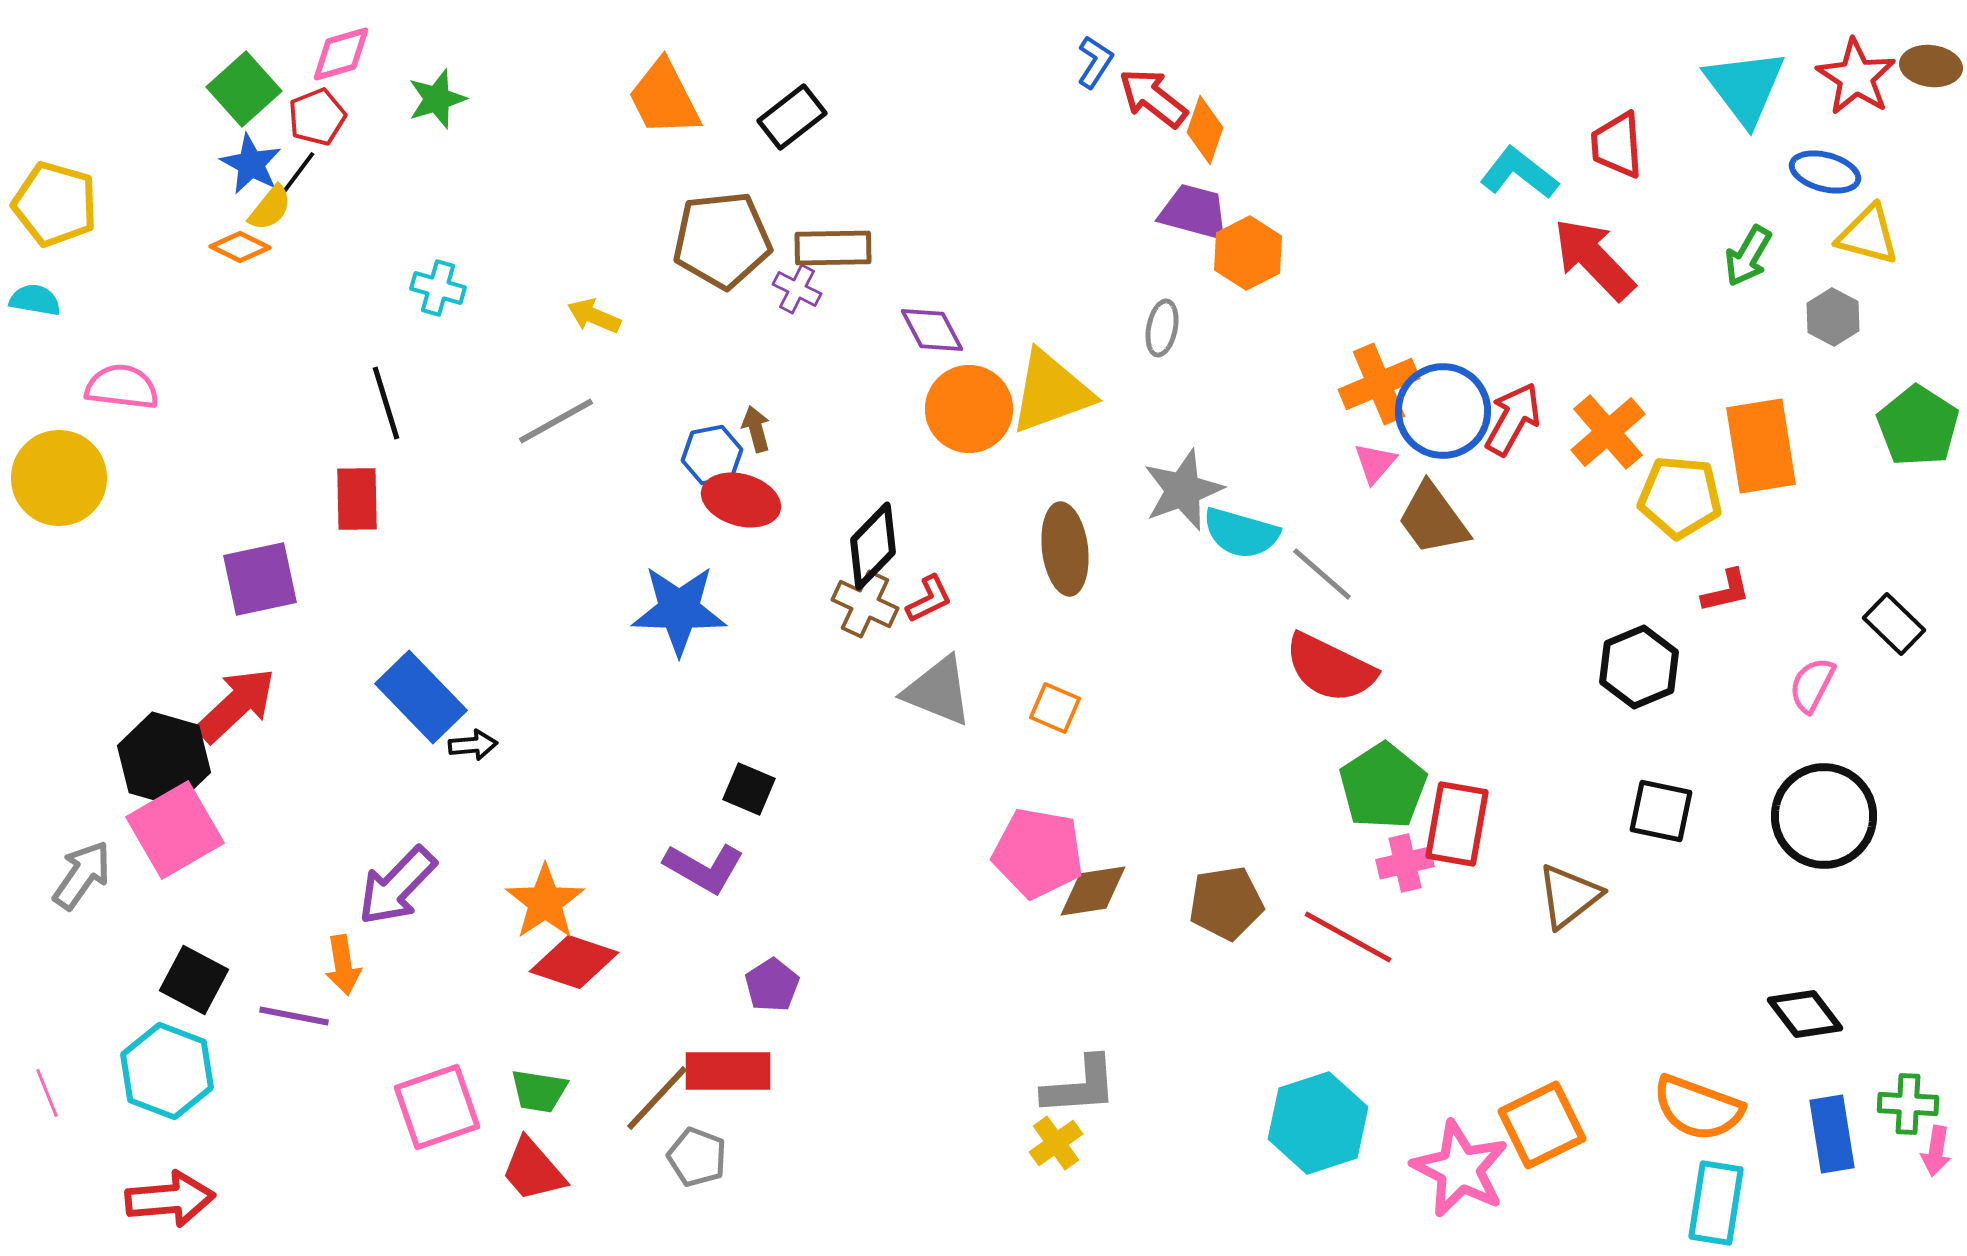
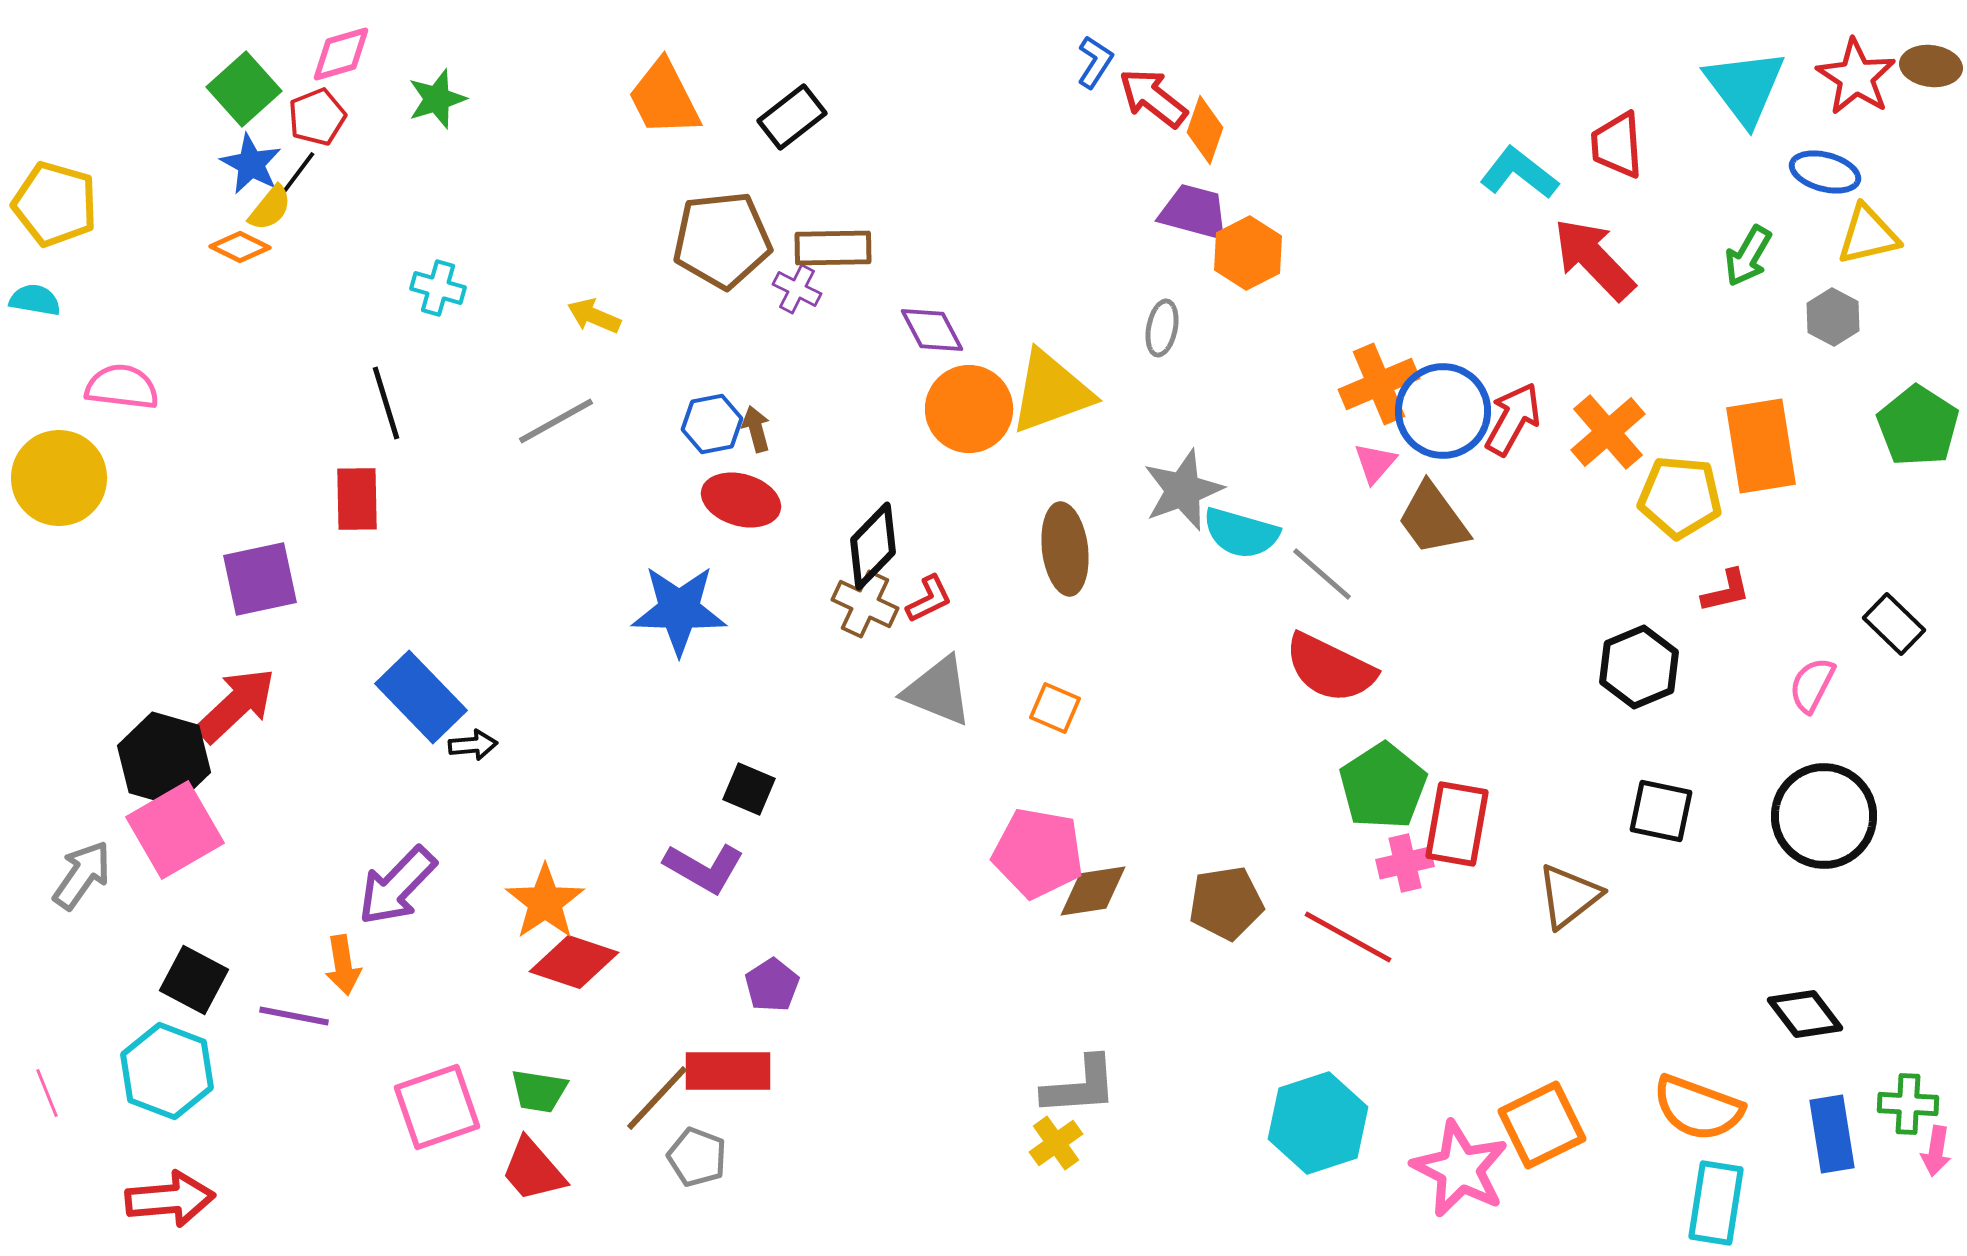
yellow triangle at (1868, 235): rotated 28 degrees counterclockwise
blue hexagon at (712, 455): moved 31 px up
